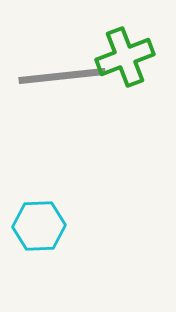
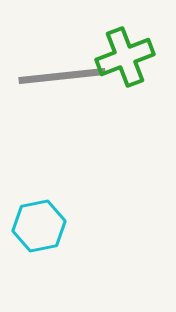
cyan hexagon: rotated 9 degrees counterclockwise
